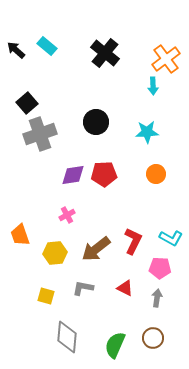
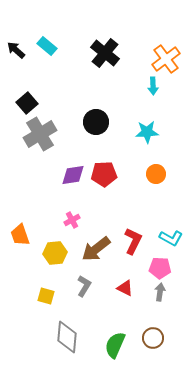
gray cross: rotated 12 degrees counterclockwise
pink cross: moved 5 px right, 5 px down
gray L-shape: moved 1 px right, 2 px up; rotated 110 degrees clockwise
gray arrow: moved 3 px right, 6 px up
